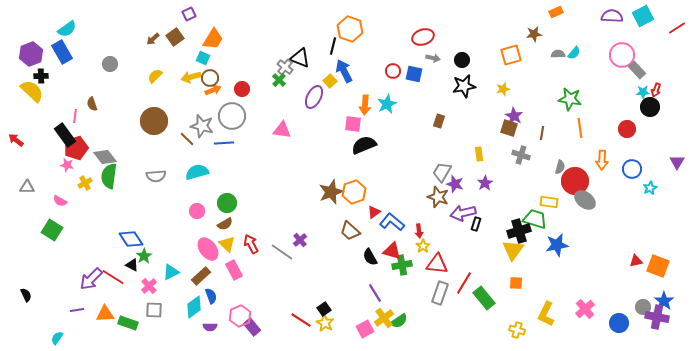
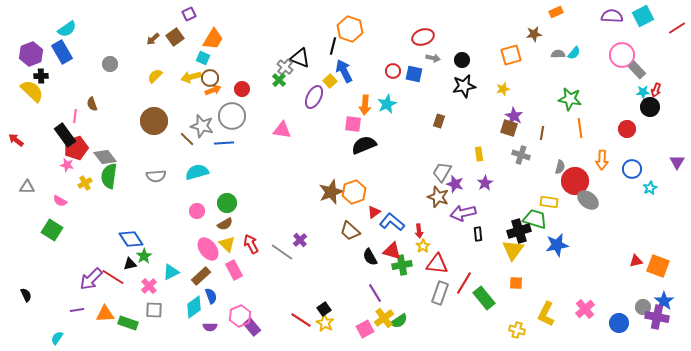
gray ellipse at (585, 200): moved 3 px right
black rectangle at (476, 224): moved 2 px right, 10 px down; rotated 24 degrees counterclockwise
black triangle at (132, 265): moved 2 px left, 1 px up; rotated 40 degrees counterclockwise
